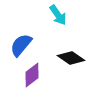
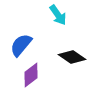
black diamond: moved 1 px right, 1 px up
purple diamond: moved 1 px left
